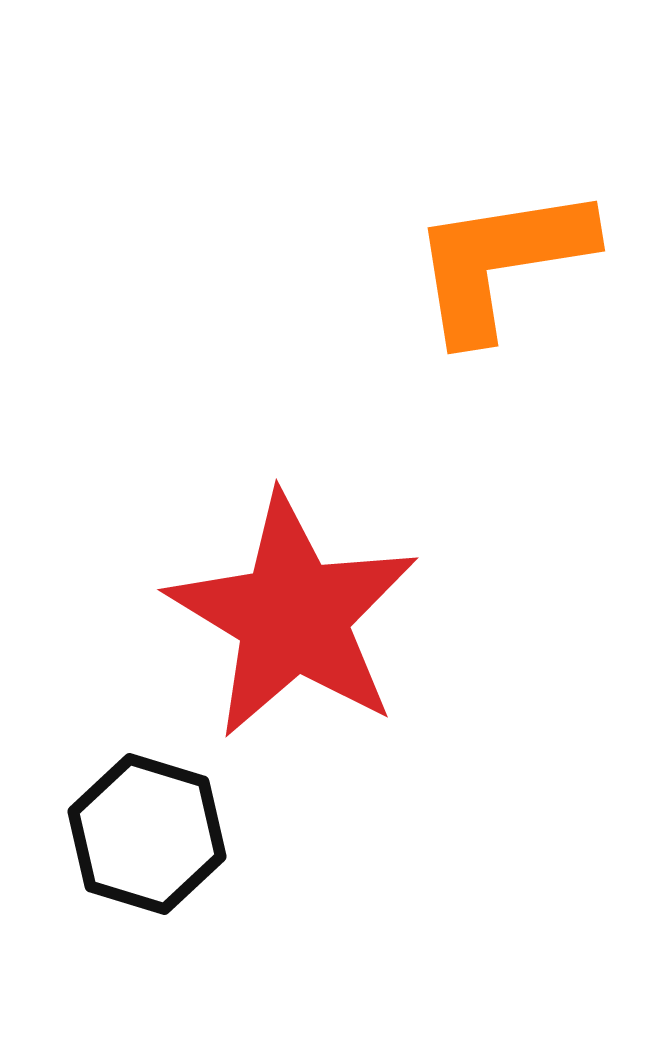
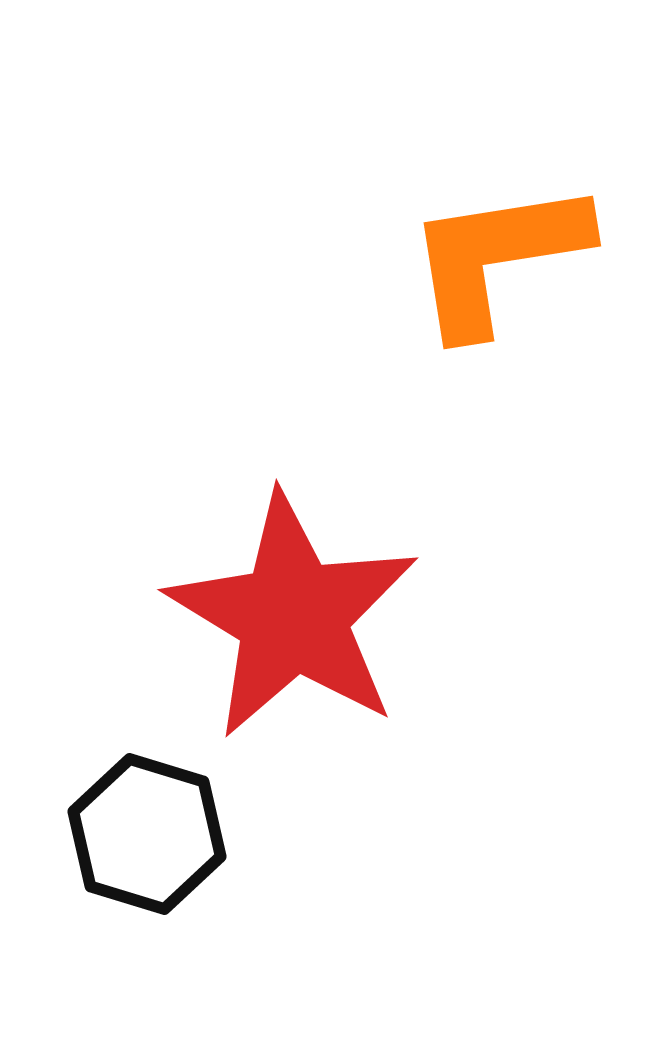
orange L-shape: moved 4 px left, 5 px up
